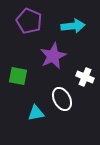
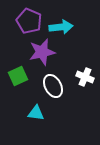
cyan arrow: moved 12 px left, 1 px down
purple star: moved 11 px left, 4 px up; rotated 12 degrees clockwise
green square: rotated 36 degrees counterclockwise
white ellipse: moved 9 px left, 13 px up
cyan triangle: rotated 18 degrees clockwise
